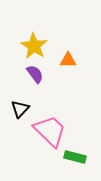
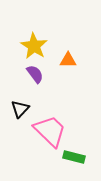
green rectangle: moved 1 px left
